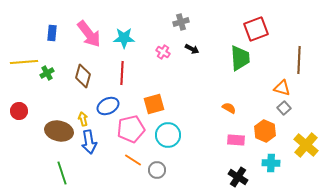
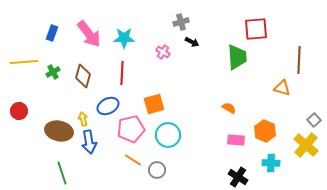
red square: rotated 15 degrees clockwise
blue rectangle: rotated 14 degrees clockwise
black arrow: moved 7 px up
green trapezoid: moved 3 px left, 1 px up
green cross: moved 6 px right, 1 px up
gray square: moved 30 px right, 12 px down
